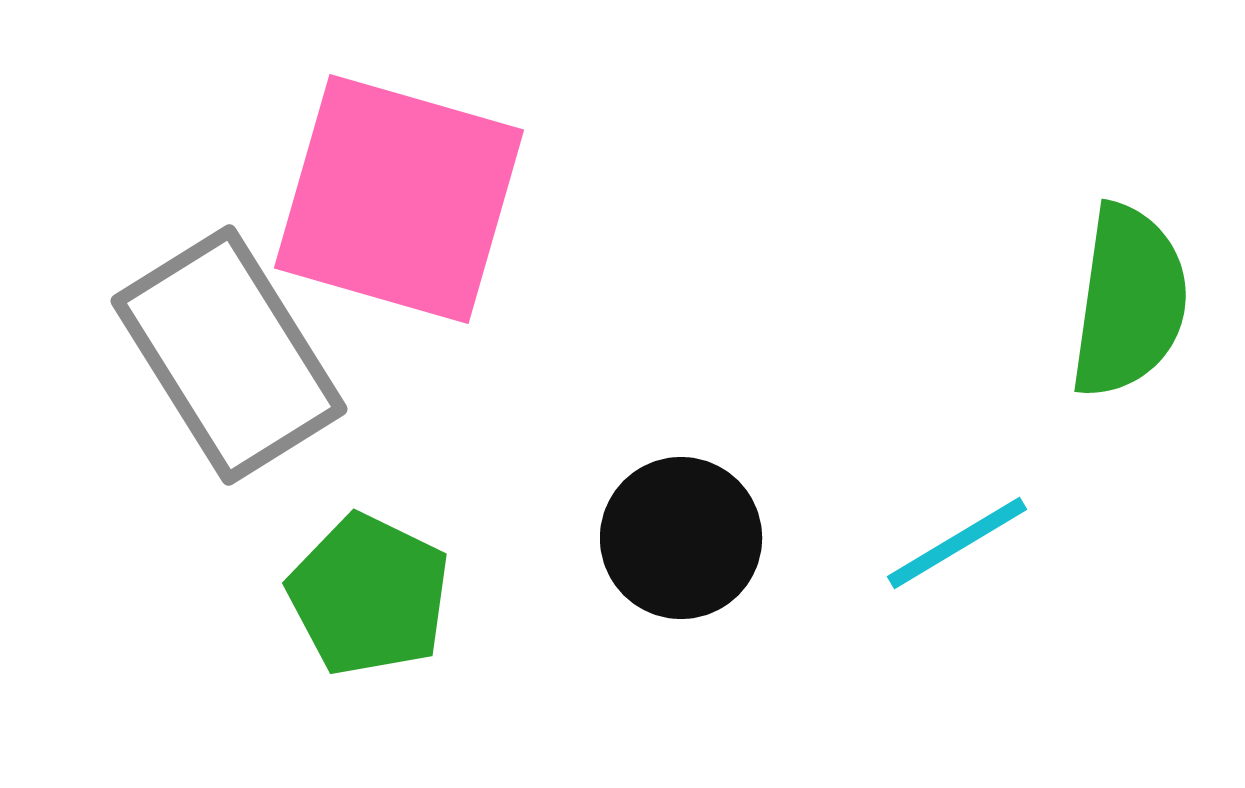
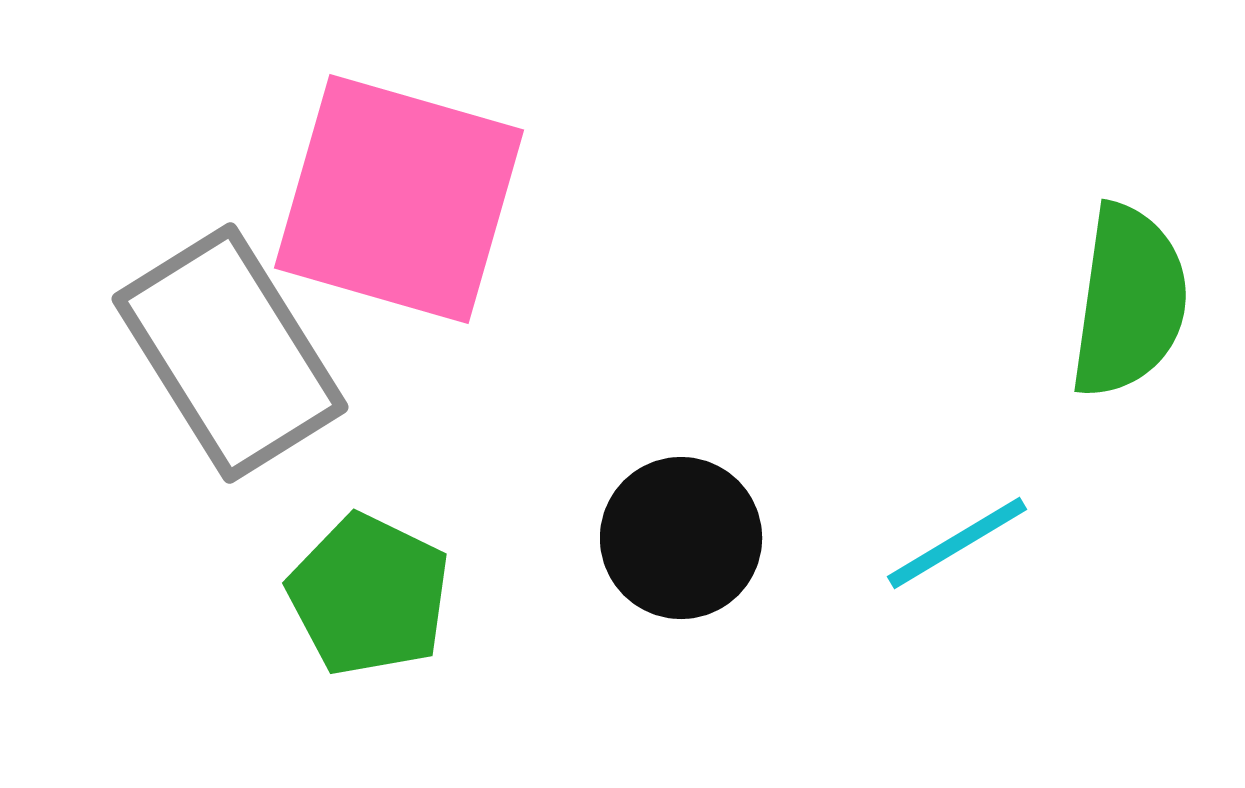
gray rectangle: moved 1 px right, 2 px up
